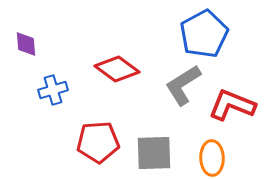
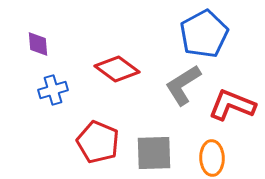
purple diamond: moved 12 px right
red pentagon: rotated 27 degrees clockwise
